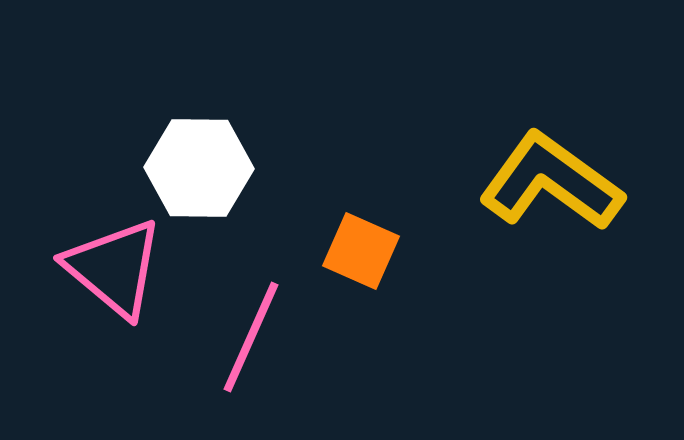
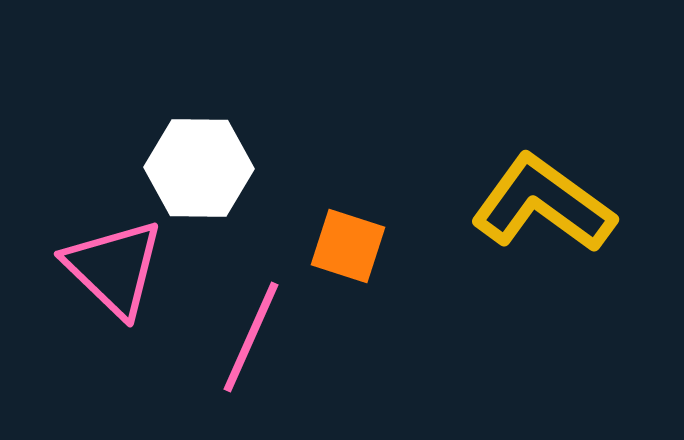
yellow L-shape: moved 8 px left, 22 px down
orange square: moved 13 px left, 5 px up; rotated 6 degrees counterclockwise
pink triangle: rotated 4 degrees clockwise
